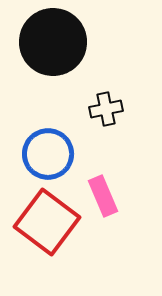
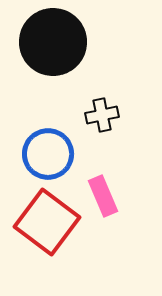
black cross: moved 4 px left, 6 px down
